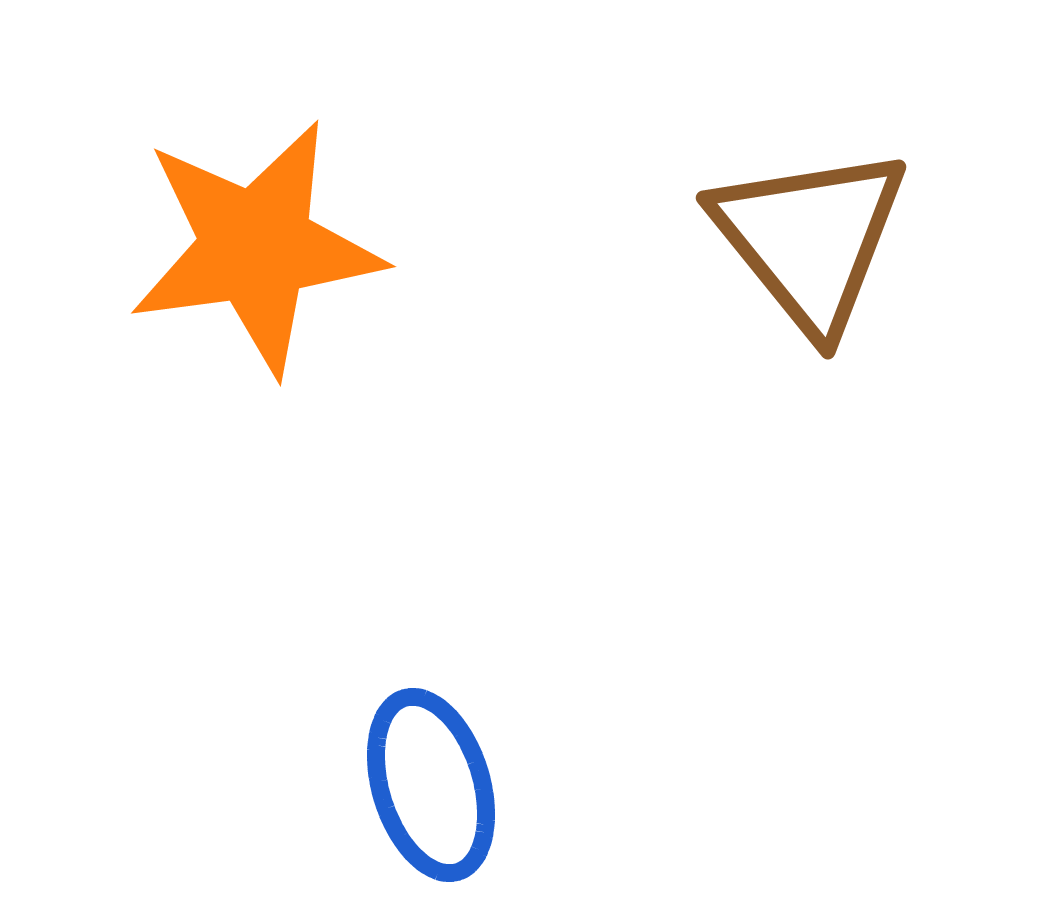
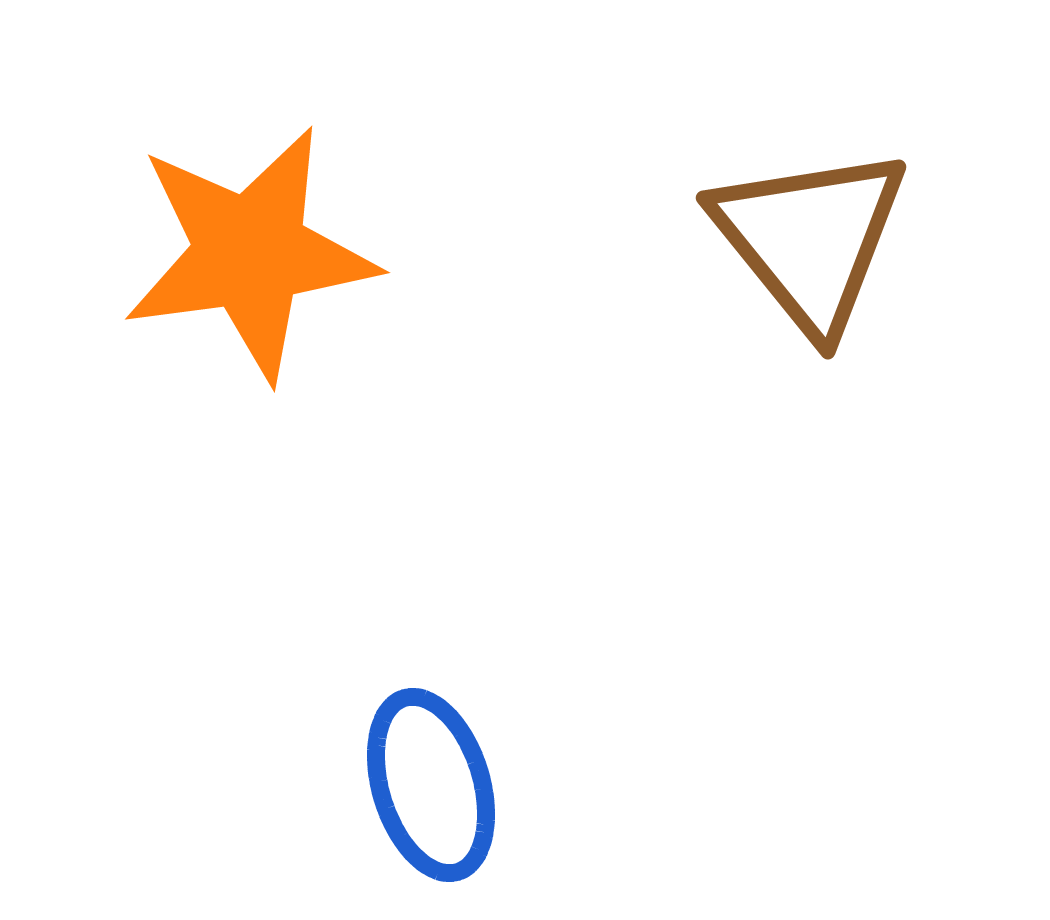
orange star: moved 6 px left, 6 px down
